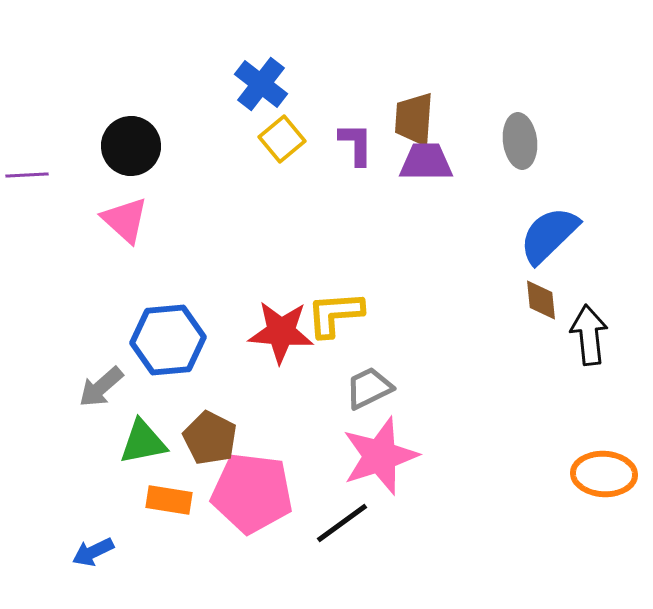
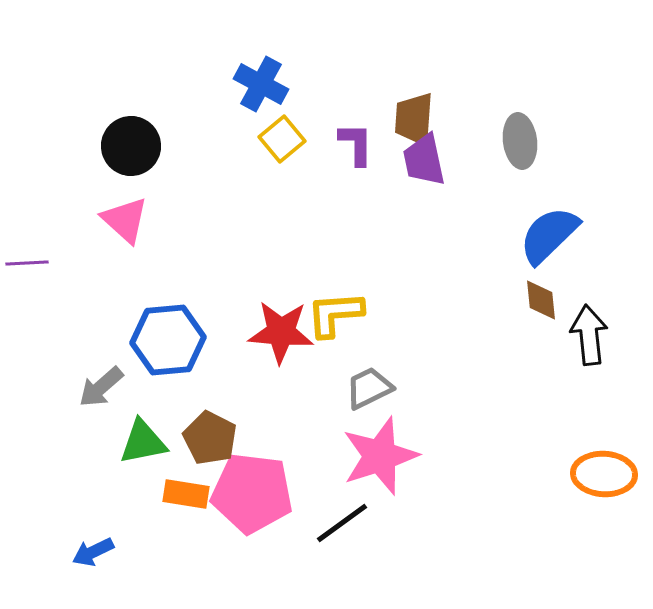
blue cross: rotated 10 degrees counterclockwise
purple trapezoid: moved 2 px left, 2 px up; rotated 102 degrees counterclockwise
purple line: moved 88 px down
orange rectangle: moved 17 px right, 6 px up
